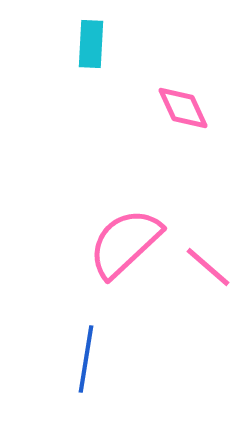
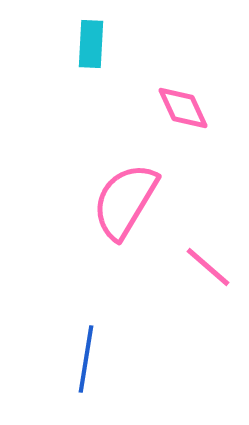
pink semicircle: moved 42 px up; rotated 16 degrees counterclockwise
